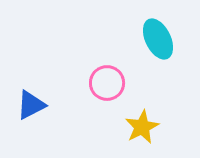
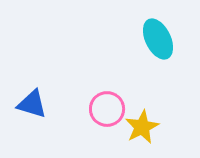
pink circle: moved 26 px down
blue triangle: moved 1 px right, 1 px up; rotated 44 degrees clockwise
